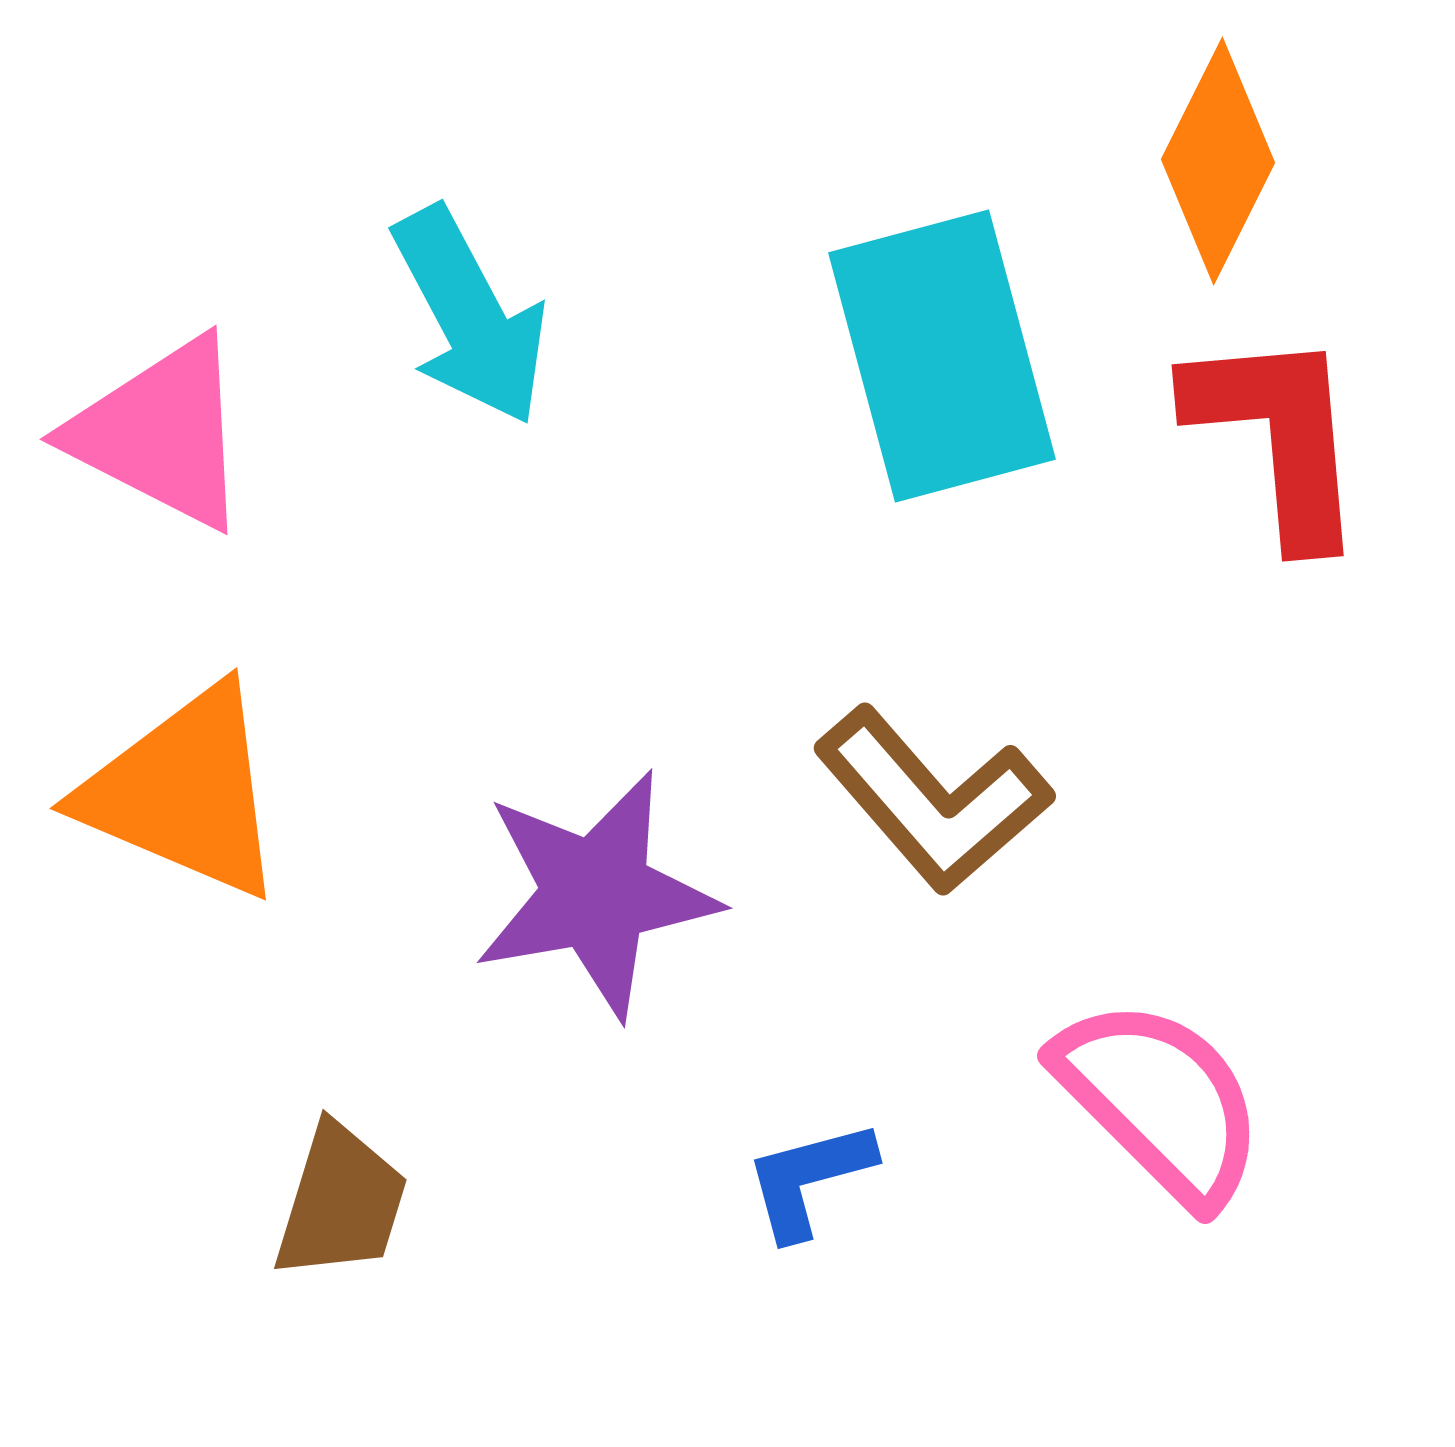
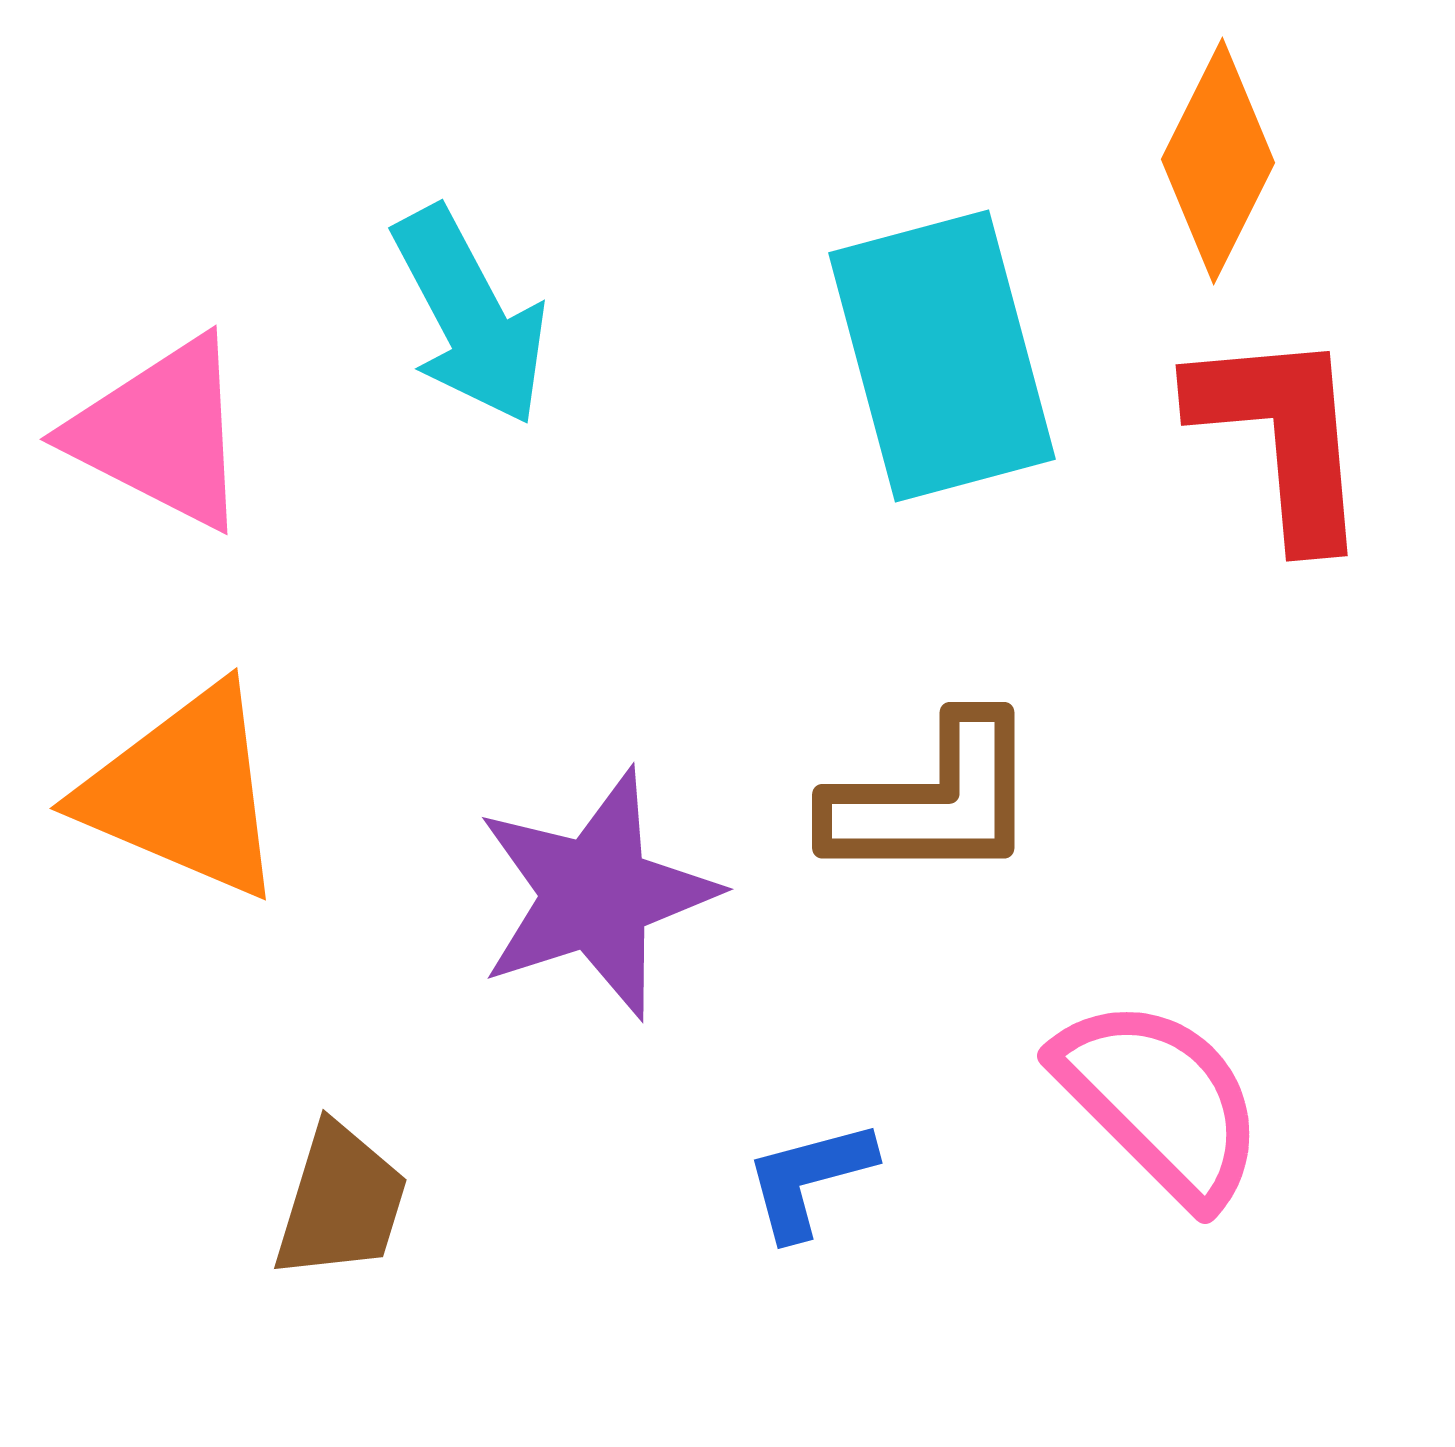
red L-shape: moved 4 px right
brown L-shape: rotated 49 degrees counterclockwise
purple star: rotated 8 degrees counterclockwise
